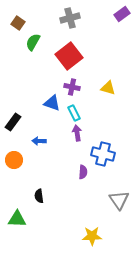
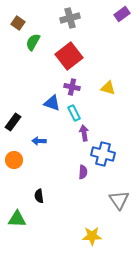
purple arrow: moved 7 px right
